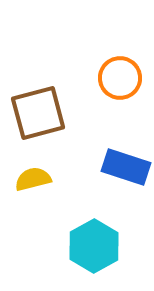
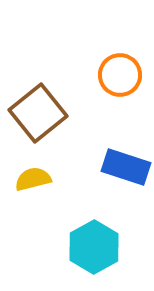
orange circle: moved 3 px up
brown square: rotated 24 degrees counterclockwise
cyan hexagon: moved 1 px down
